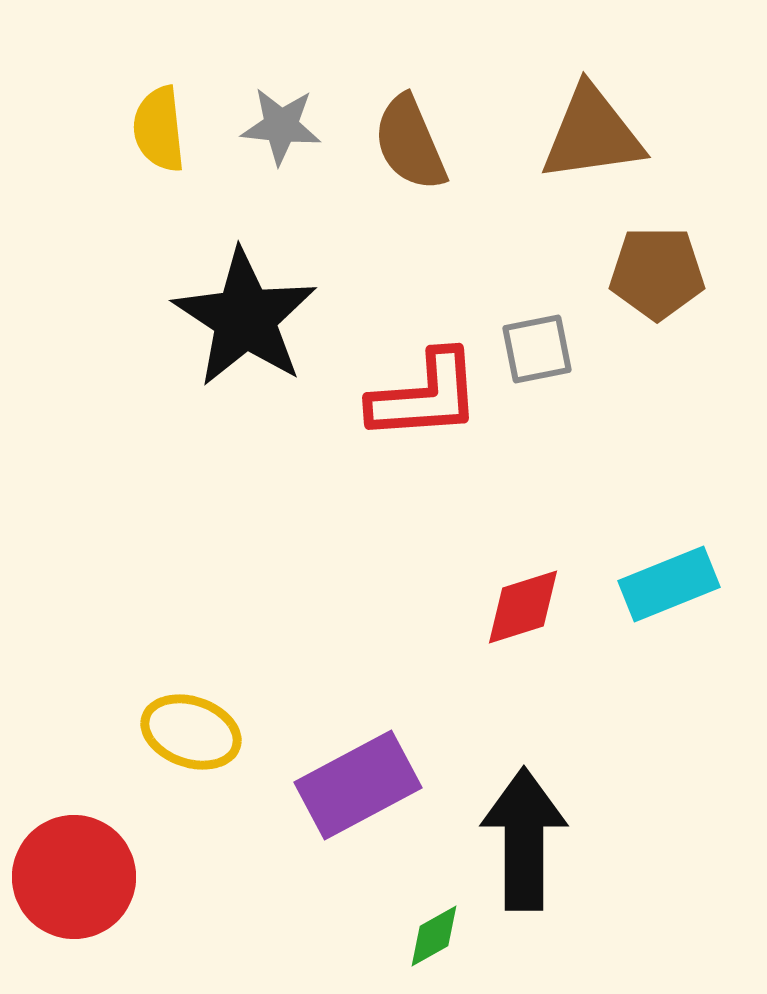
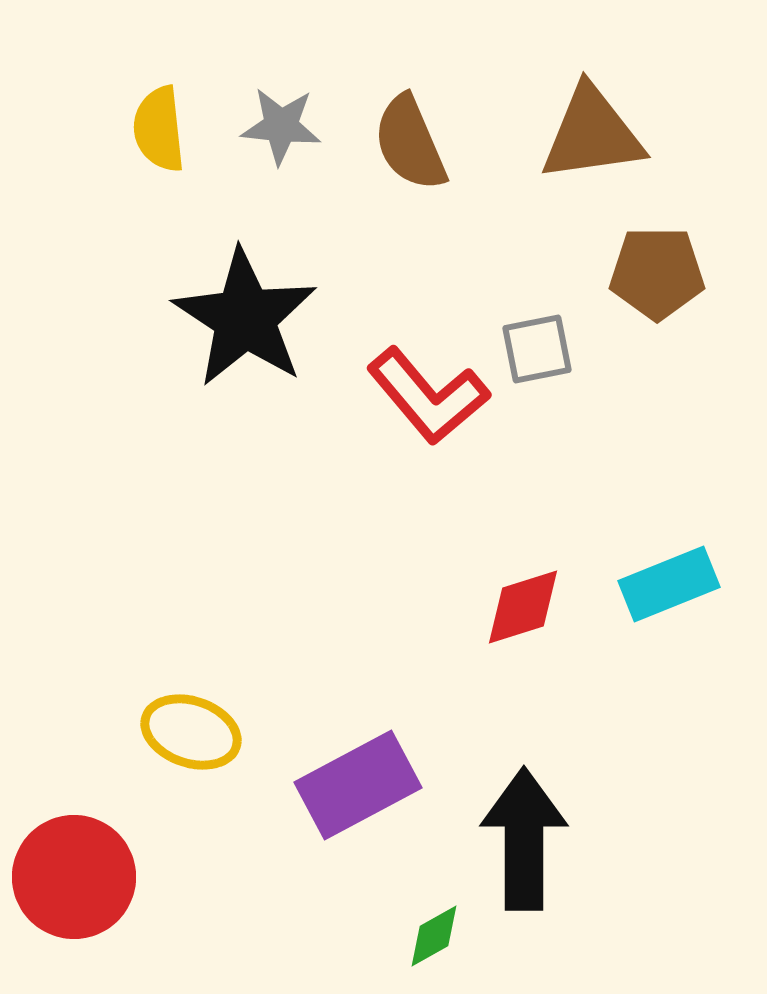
red L-shape: moved 3 px right; rotated 54 degrees clockwise
